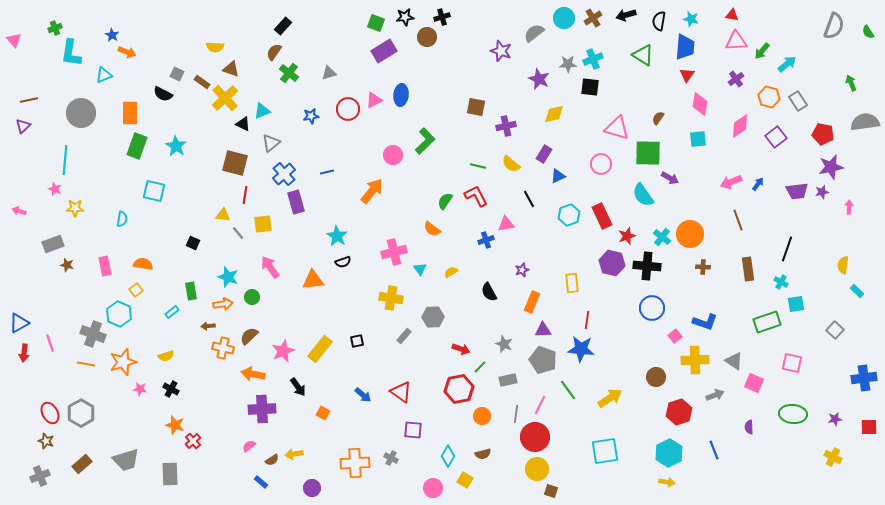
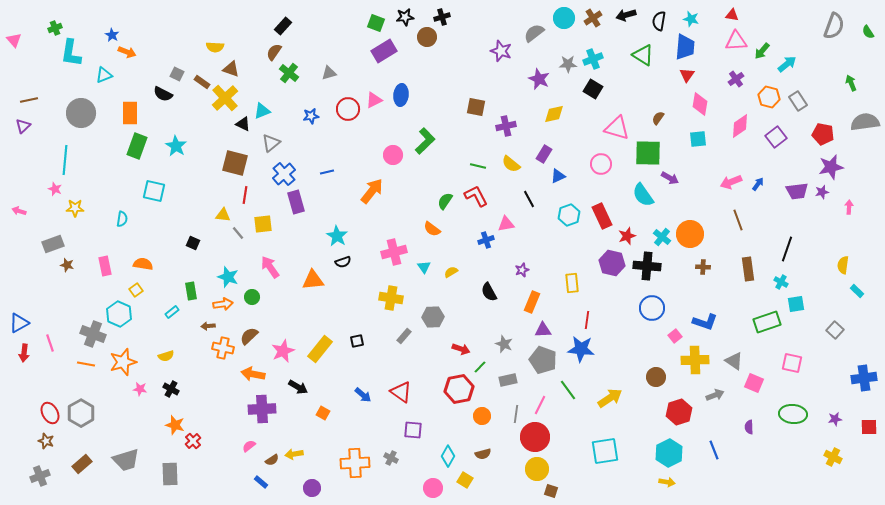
black square at (590, 87): moved 3 px right, 2 px down; rotated 24 degrees clockwise
cyan triangle at (420, 269): moved 4 px right, 2 px up
black arrow at (298, 387): rotated 24 degrees counterclockwise
